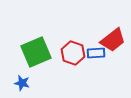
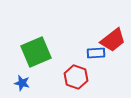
red hexagon: moved 3 px right, 24 px down
